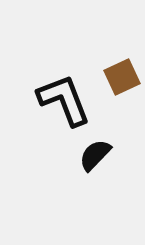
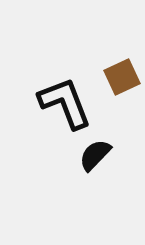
black L-shape: moved 1 px right, 3 px down
